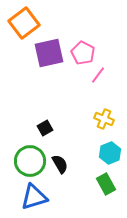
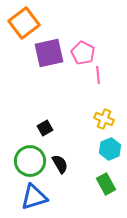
pink line: rotated 42 degrees counterclockwise
cyan hexagon: moved 4 px up
